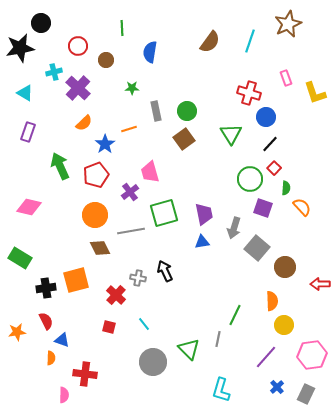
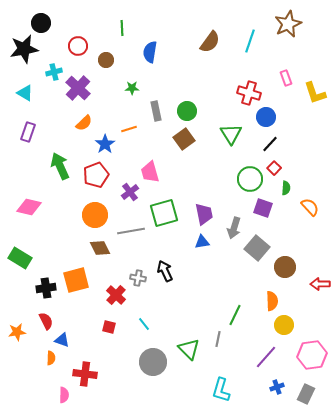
black star at (20, 48): moved 4 px right, 1 px down
orange semicircle at (302, 207): moved 8 px right
blue cross at (277, 387): rotated 24 degrees clockwise
